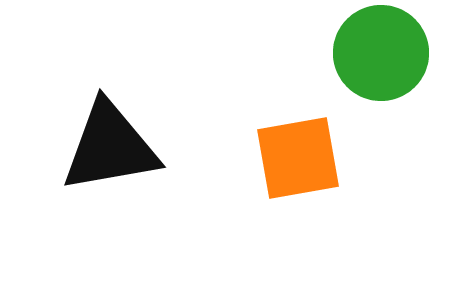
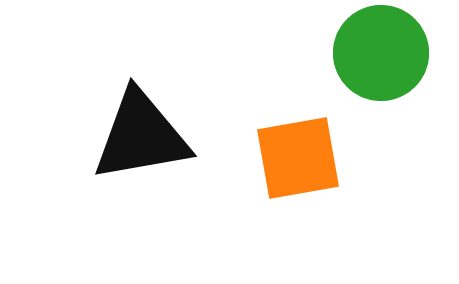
black triangle: moved 31 px right, 11 px up
